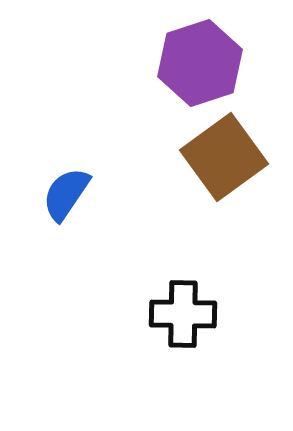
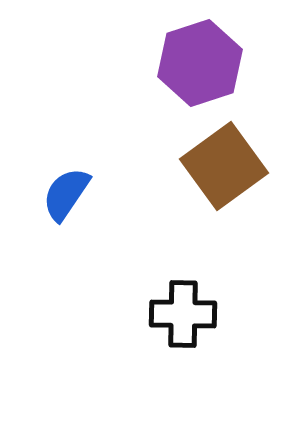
brown square: moved 9 px down
